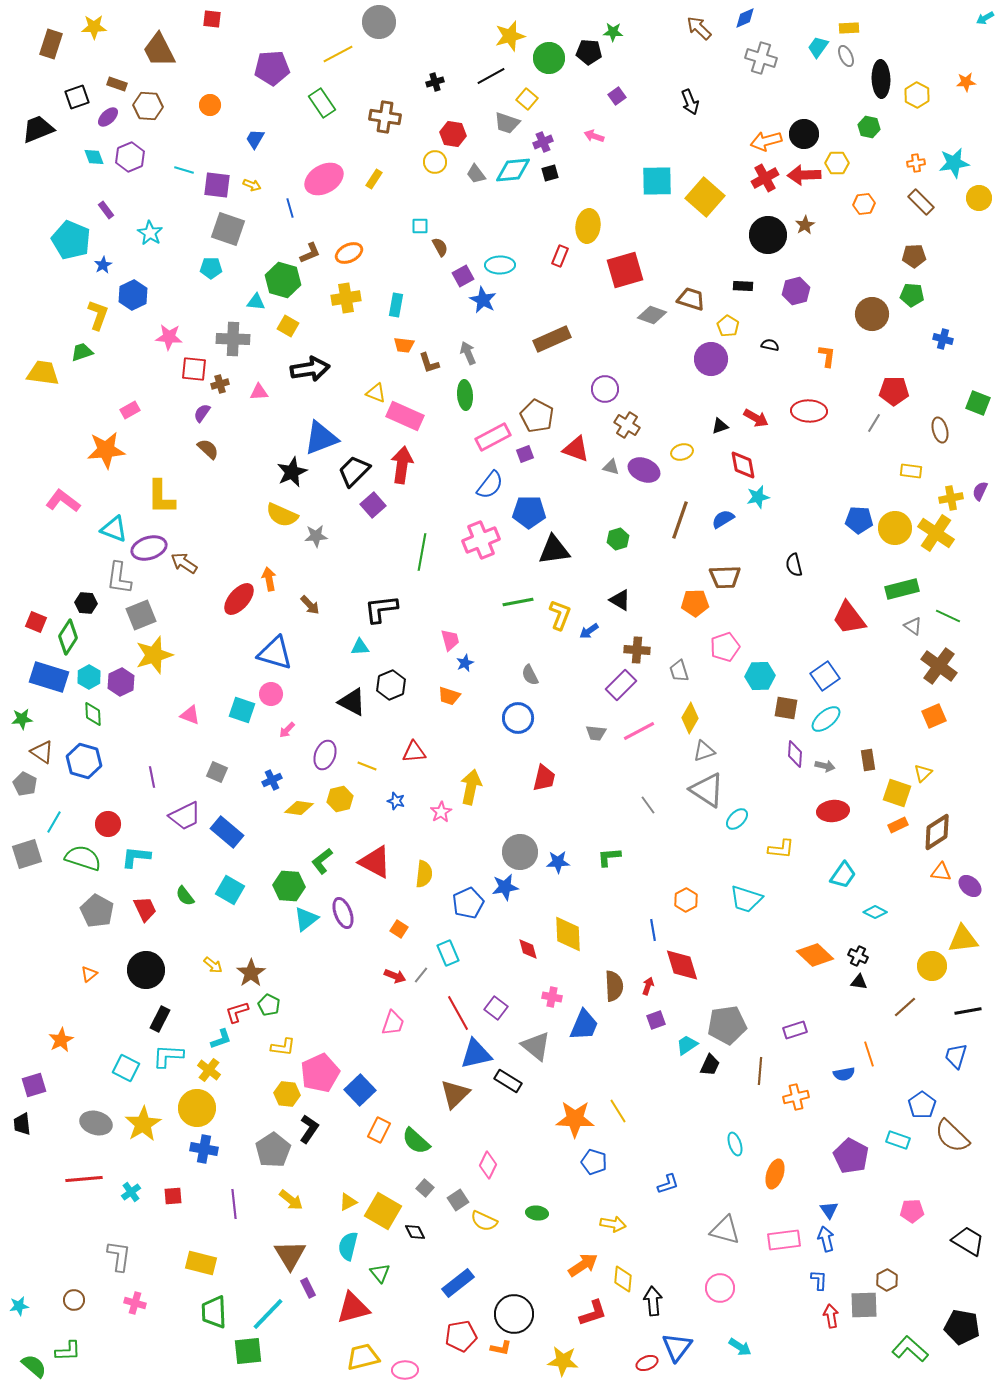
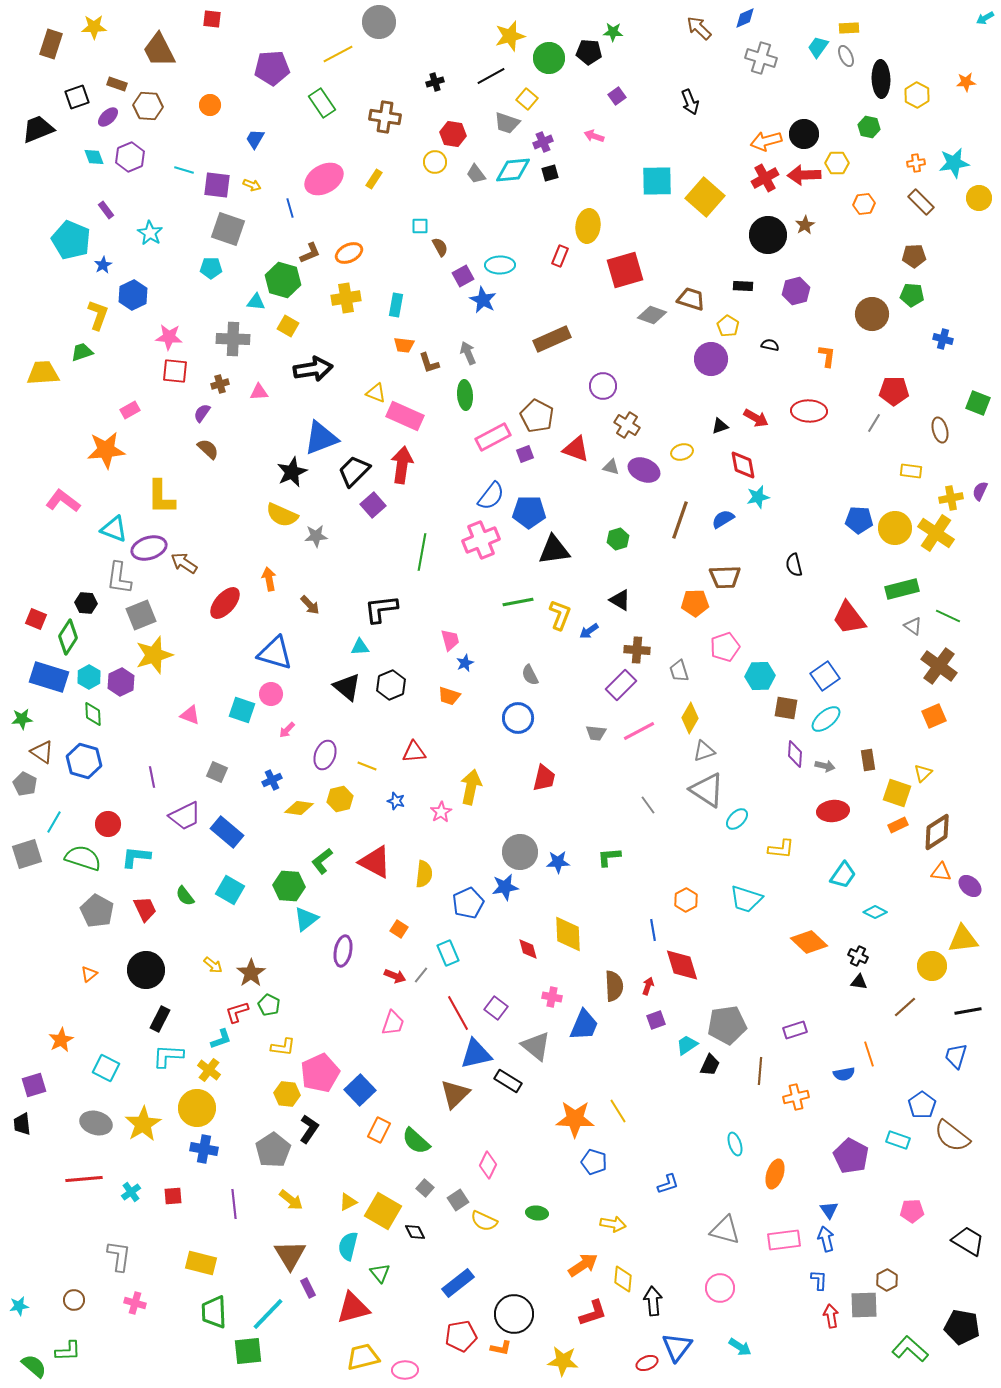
red square at (194, 369): moved 19 px left, 2 px down
black arrow at (310, 369): moved 3 px right
yellow trapezoid at (43, 373): rotated 12 degrees counterclockwise
purple circle at (605, 389): moved 2 px left, 3 px up
blue semicircle at (490, 485): moved 1 px right, 11 px down
red ellipse at (239, 599): moved 14 px left, 4 px down
red square at (36, 622): moved 3 px up
black triangle at (352, 702): moved 5 px left, 15 px up; rotated 12 degrees clockwise
purple ellipse at (343, 913): moved 38 px down; rotated 32 degrees clockwise
orange diamond at (815, 955): moved 6 px left, 13 px up
cyan square at (126, 1068): moved 20 px left
brown semicircle at (952, 1136): rotated 6 degrees counterclockwise
